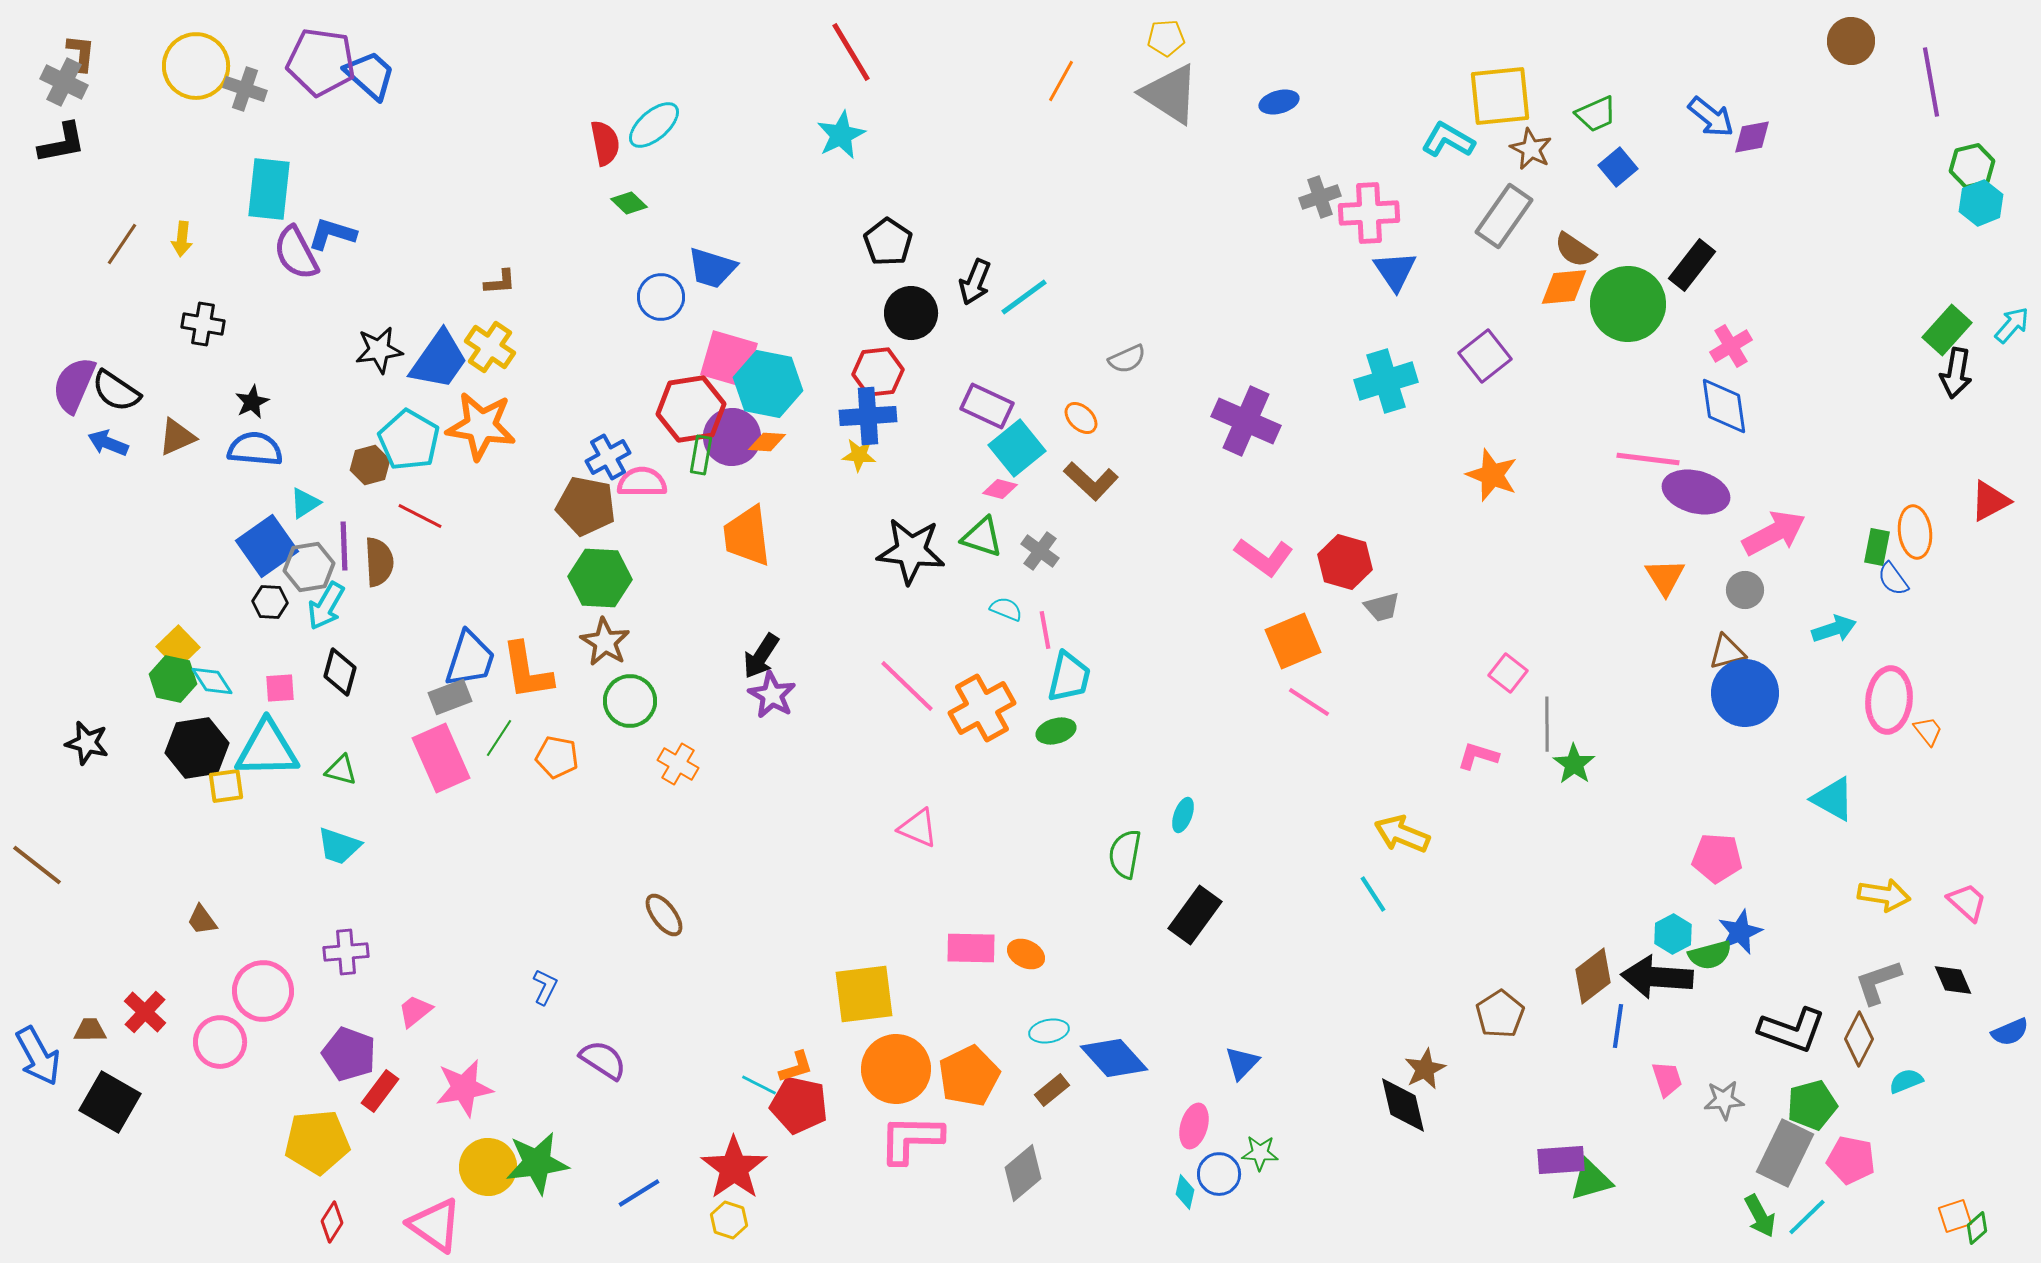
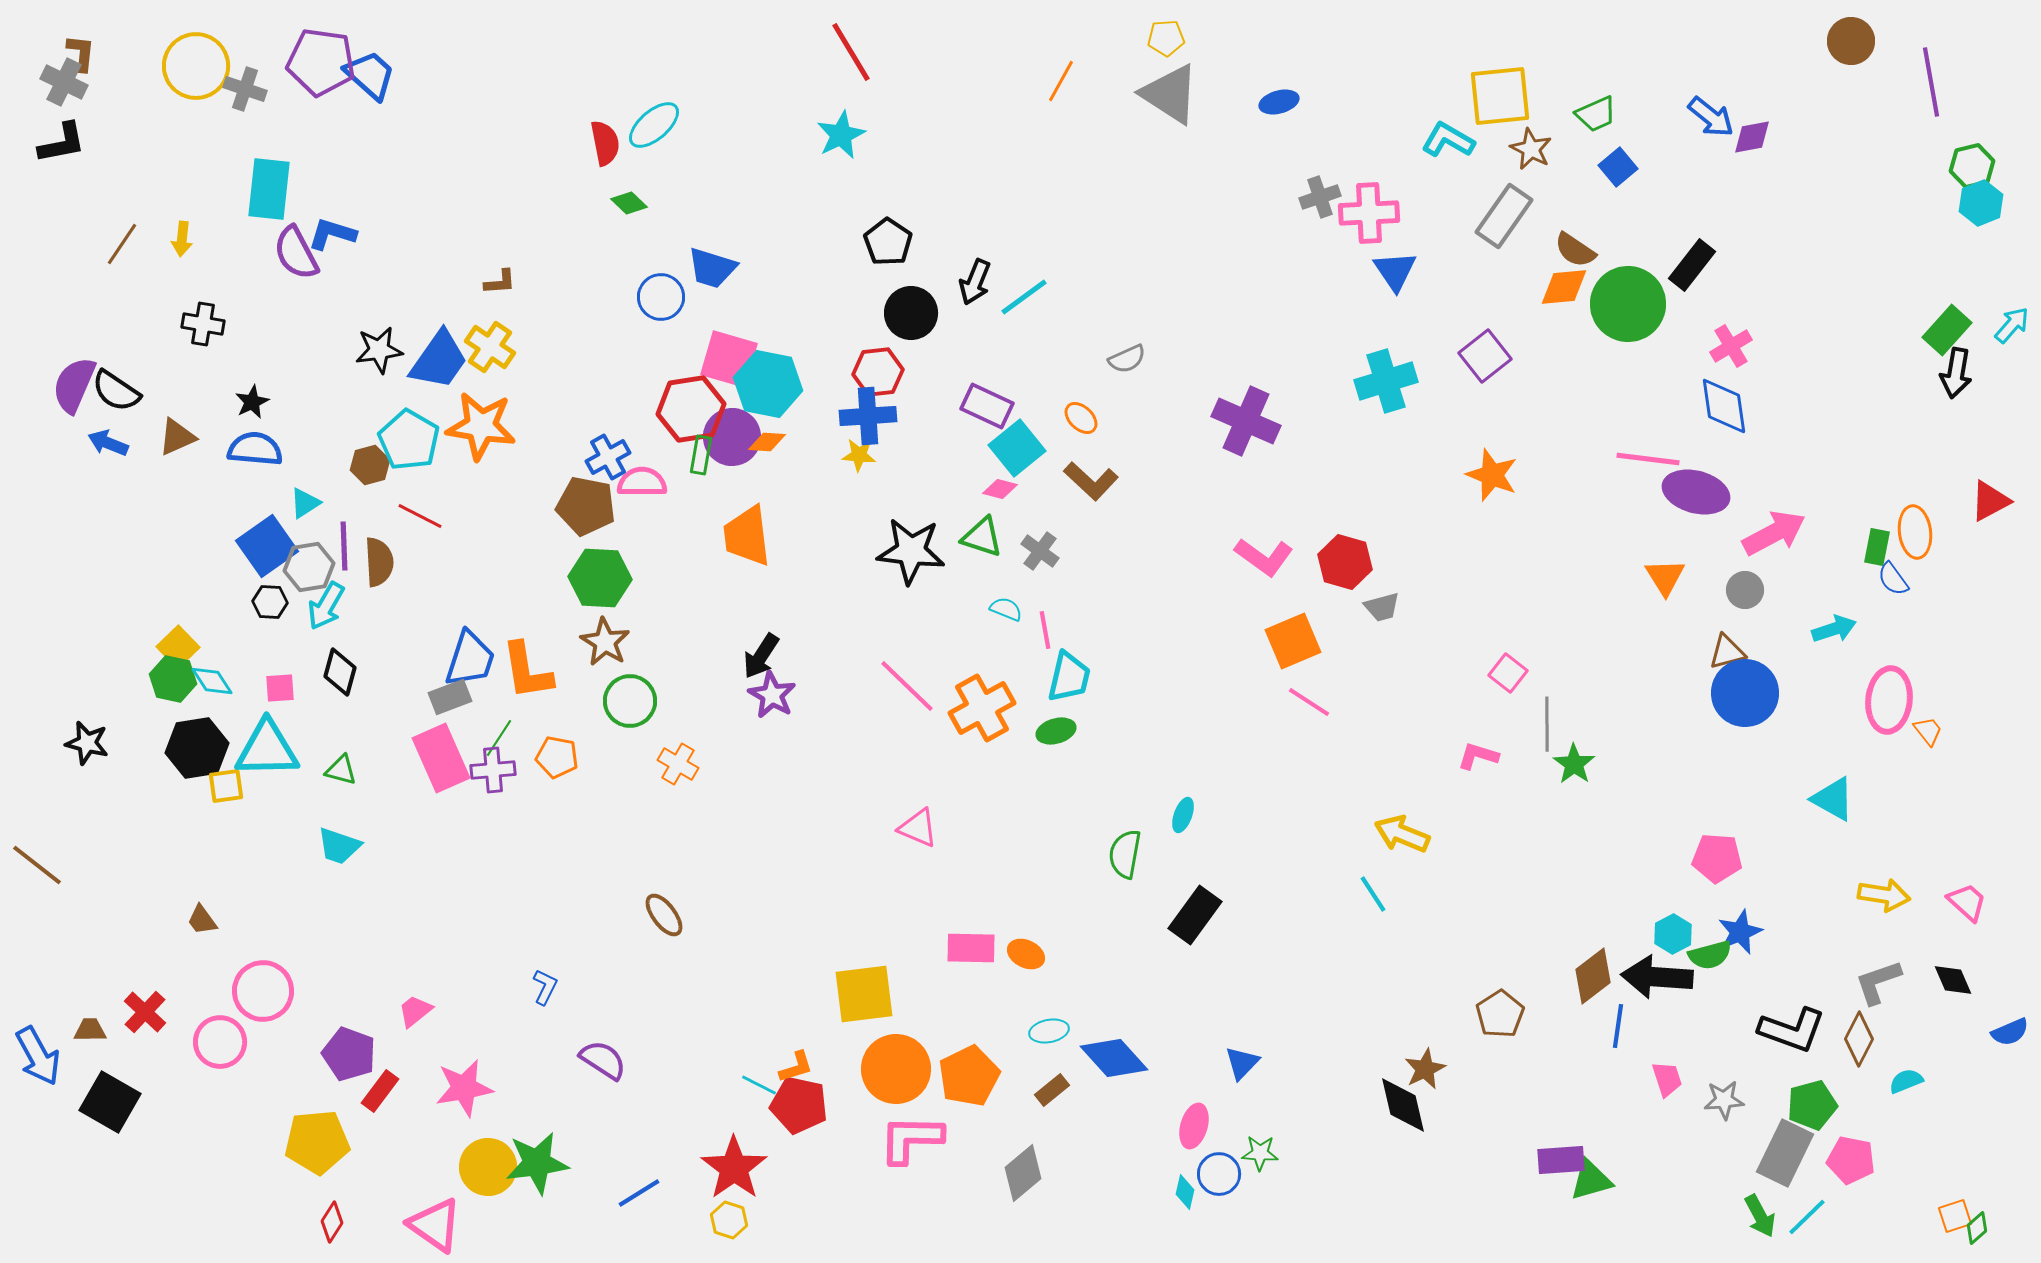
purple cross at (346, 952): moved 147 px right, 182 px up
